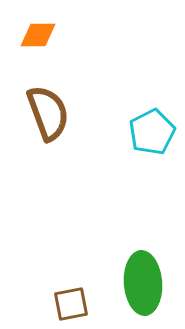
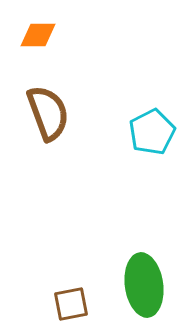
green ellipse: moved 1 px right, 2 px down; rotated 4 degrees counterclockwise
